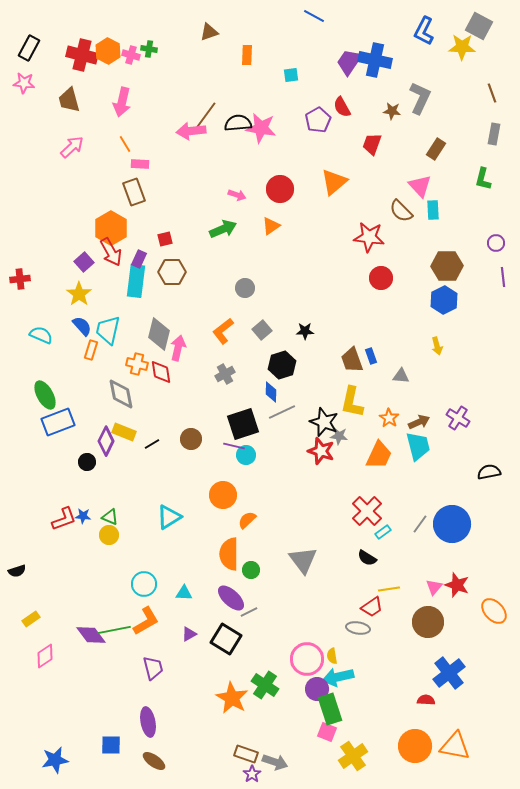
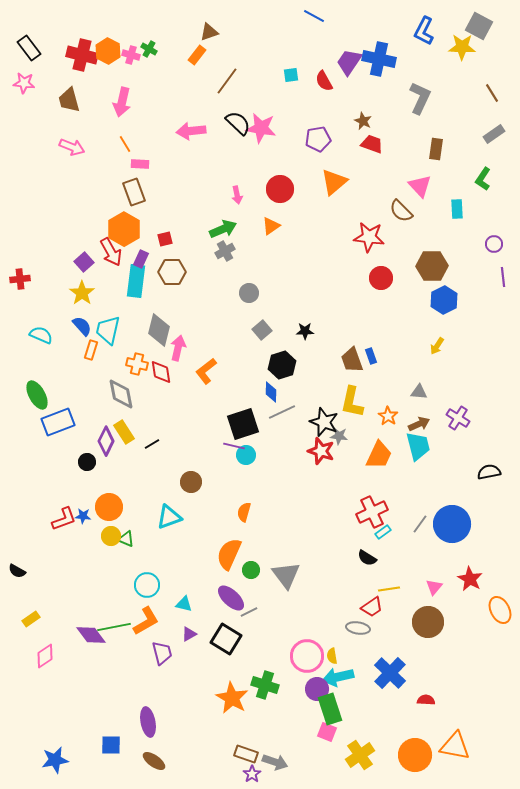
black rectangle at (29, 48): rotated 65 degrees counterclockwise
green cross at (149, 49): rotated 21 degrees clockwise
orange rectangle at (247, 55): moved 50 px left; rotated 36 degrees clockwise
blue cross at (375, 60): moved 4 px right, 1 px up
brown line at (492, 93): rotated 12 degrees counterclockwise
red semicircle at (342, 107): moved 18 px left, 26 px up
brown star at (392, 111): moved 29 px left, 10 px down; rotated 18 degrees clockwise
brown line at (206, 115): moved 21 px right, 34 px up
purple pentagon at (318, 120): moved 19 px down; rotated 20 degrees clockwise
black semicircle at (238, 123): rotated 48 degrees clockwise
gray rectangle at (494, 134): rotated 45 degrees clockwise
red trapezoid at (372, 144): rotated 90 degrees clockwise
pink arrow at (72, 147): rotated 65 degrees clockwise
brown rectangle at (436, 149): rotated 25 degrees counterclockwise
green L-shape at (483, 179): rotated 20 degrees clockwise
pink arrow at (237, 195): rotated 60 degrees clockwise
cyan rectangle at (433, 210): moved 24 px right, 1 px up
orange hexagon at (111, 228): moved 13 px right, 1 px down
purple circle at (496, 243): moved 2 px left, 1 px down
purple rectangle at (139, 259): moved 2 px right
brown hexagon at (447, 266): moved 15 px left
gray circle at (245, 288): moved 4 px right, 5 px down
yellow star at (79, 294): moved 3 px right, 1 px up
orange L-shape at (223, 331): moved 17 px left, 40 px down
gray diamond at (159, 334): moved 4 px up
yellow arrow at (437, 346): rotated 48 degrees clockwise
gray cross at (225, 374): moved 123 px up
gray triangle at (401, 376): moved 18 px right, 16 px down
green ellipse at (45, 395): moved 8 px left
orange star at (389, 418): moved 1 px left, 2 px up
brown arrow at (419, 422): moved 2 px down
yellow rectangle at (124, 432): rotated 35 degrees clockwise
brown circle at (191, 439): moved 43 px down
orange circle at (223, 495): moved 114 px left, 12 px down
red cross at (367, 511): moved 5 px right, 1 px down; rotated 20 degrees clockwise
green triangle at (110, 517): moved 16 px right, 22 px down
cyan triangle at (169, 517): rotated 12 degrees clockwise
orange semicircle at (247, 520): moved 3 px left, 8 px up; rotated 30 degrees counterclockwise
yellow circle at (109, 535): moved 2 px right, 1 px down
orange semicircle at (229, 554): rotated 24 degrees clockwise
gray triangle at (303, 560): moved 17 px left, 15 px down
black semicircle at (17, 571): rotated 48 degrees clockwise
cyan circle at (144, 584): moved 3 px right, 1 px down
red star at (457, 585): moved 13 px right, 6 px up; rotated 10 degrees clockwise
cyan triangle at (184, 593): moved 11 px down; rotated 12 degrees clockwise
orange ellipse at (494, 611): moved 6 px right, 1 px up; rotated 16 degrees clockwise
green line at (114, 630): moved 3 px up
pink circle at (307, 659): moved 3 px up
purple trapezoid at (153, 668): moved 9 px right, 15 px up
blue cross at (449, 673): moved 59 px left; rotated 8 degrees counterclockwise
green cross at (265, 685): rotated 16 degrees counterclockwise
orange circle at (415, 746): moved 9 px down
yellow cross at (353, 756): moved 7 px right, 1 px up
